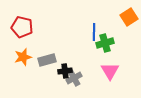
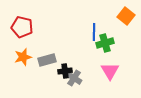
orange square: moved 3 px left, 1 px up; rotated 18 degrees counterclockwise
gray cross: rotated 28 degrees counterclockwise
